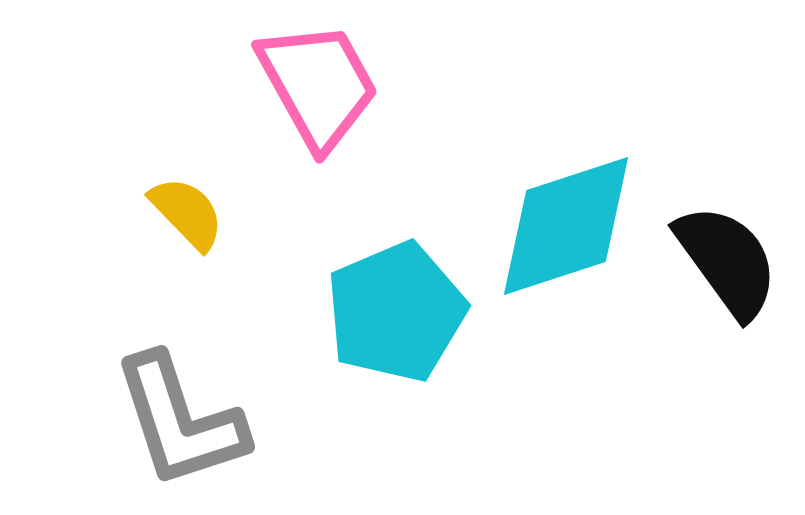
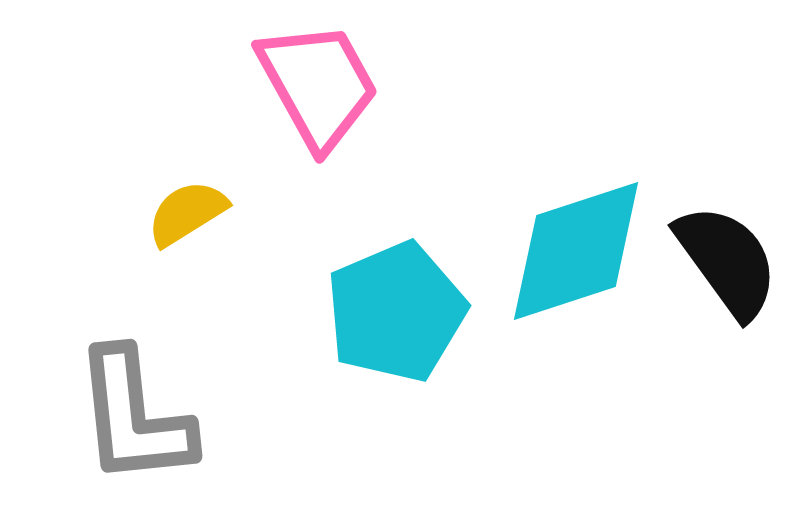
yellow semicircle: rotated 78 degrees counterclockwise
cyan diamond: moved 10 px right, 25 px down
gray L-shape: moved 46 px left, 4 px up; rotated 12 degrees clockwise
